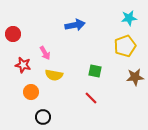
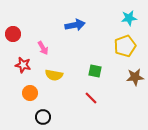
pink arrow: moved 2 px left, 5 px up
orange circle: moved 1 px left, 1 px down
